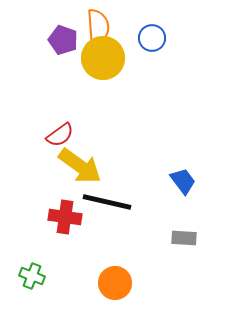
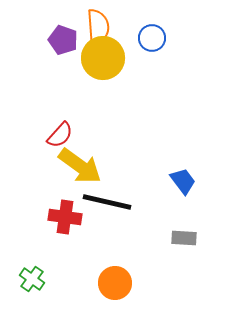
red semicircle: rotated 12 degrees counterclockwise
green cross: moved 3 px down; rotated 15 degrees clockwise
